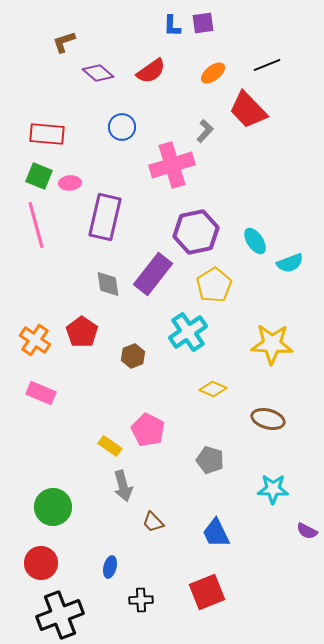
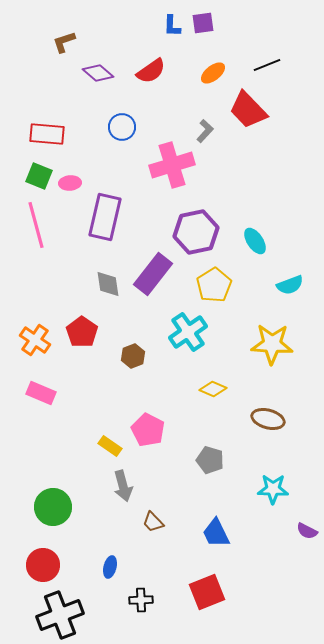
cyan semicircle at (290, 263): moved 22 px down
red circle at (41, 563): moved 2 px right, 2 px down
